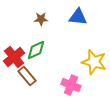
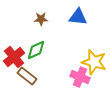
brown rectangle: rotated 12 degrees counterclockwise
pink cross: moved 9 px right, 8 px up
